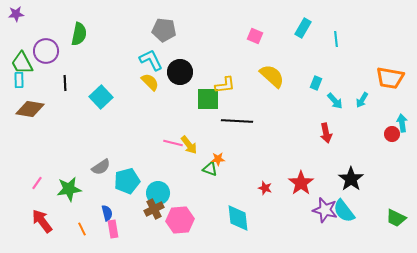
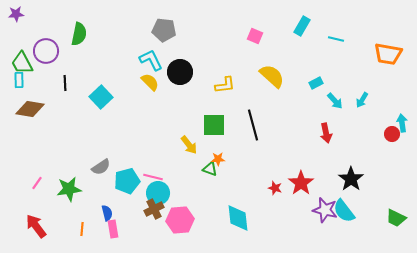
cyan rectangle at (303, 28): moved 1 px left, 2 px up
cyan line at (336, 39): rotated 70 degrees counterclockwise
orange trapezoid at (390, 78): moved 2 px left, 24 px up
cyan rectangle at (316, 83): rotated 40 degrees clockwise
green square at (208, 99): moved 6 px right, 26 px down
black line at (237, 121): moved 16 px right, 4 px down; rotated 72 degrees clockwise
pink line at (173, 143): moved 20 px left, 34 px down
red star at (265, 188): moved 10 px right
red arrow at (42, 221): moved 6 px left, 5 px down
orange line at (82, 229): rotated 32 degrees clockwise
